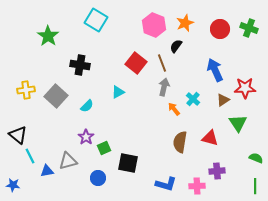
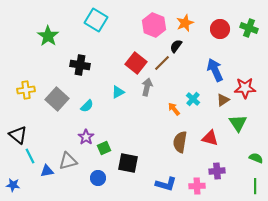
brown line: rotated 66 degrees clockwise
gray arrow: moved 17 px left
gray square: moved 1 px right, 3 px down
